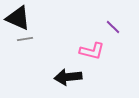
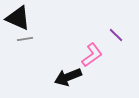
purple line: moved 3 px right, 8 px down
pink L-shape: moved 4 px down; rotated 50 degrees counterclockwise
black arrow: rotated 16 degrees counterclockwise
